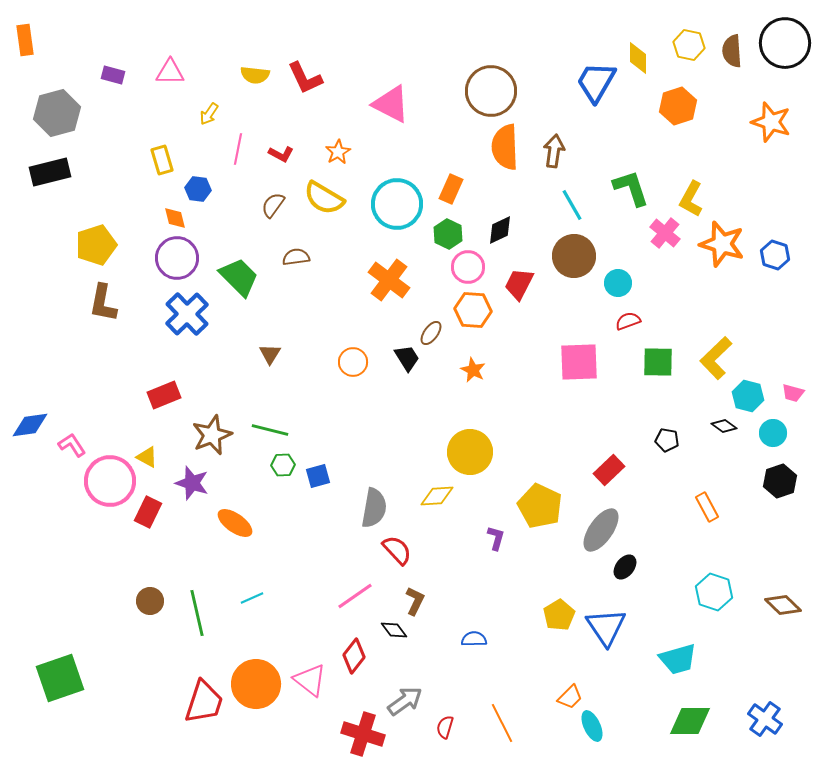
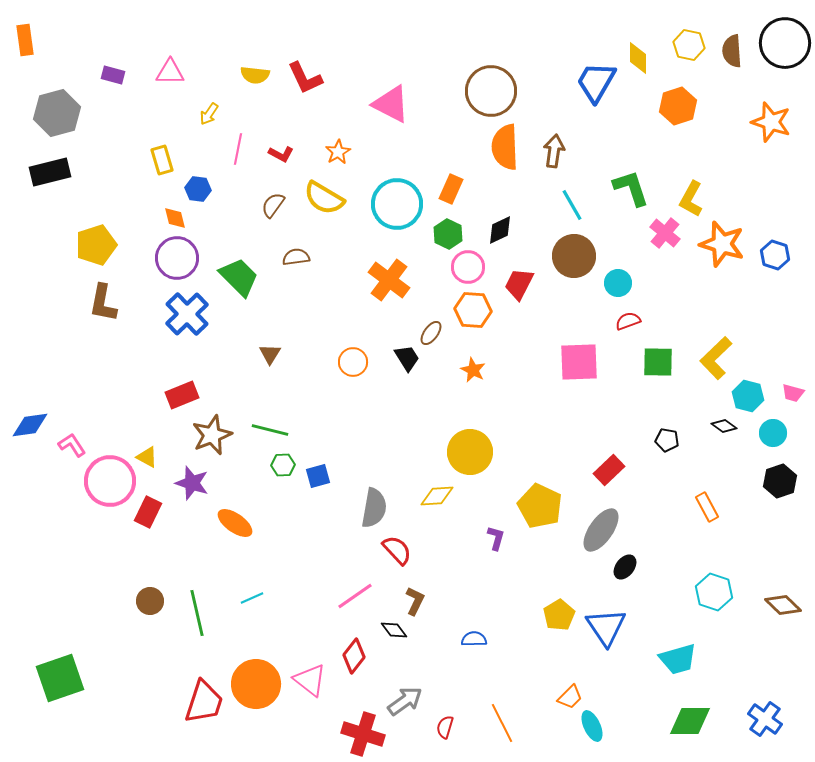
red rectangle at (164, 395): moved 18 px right
